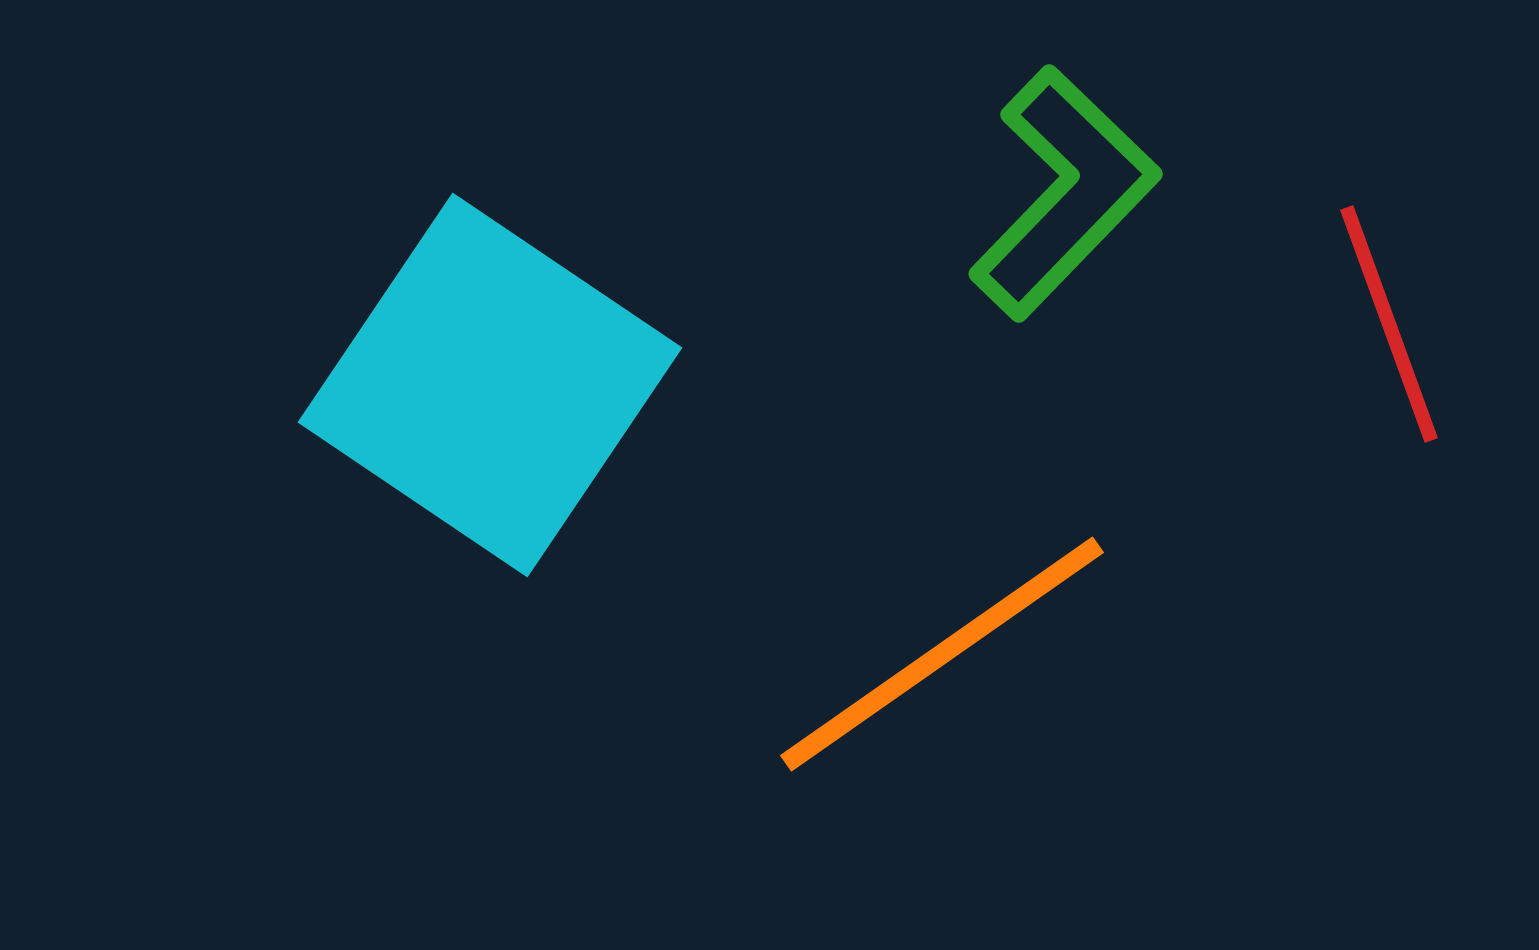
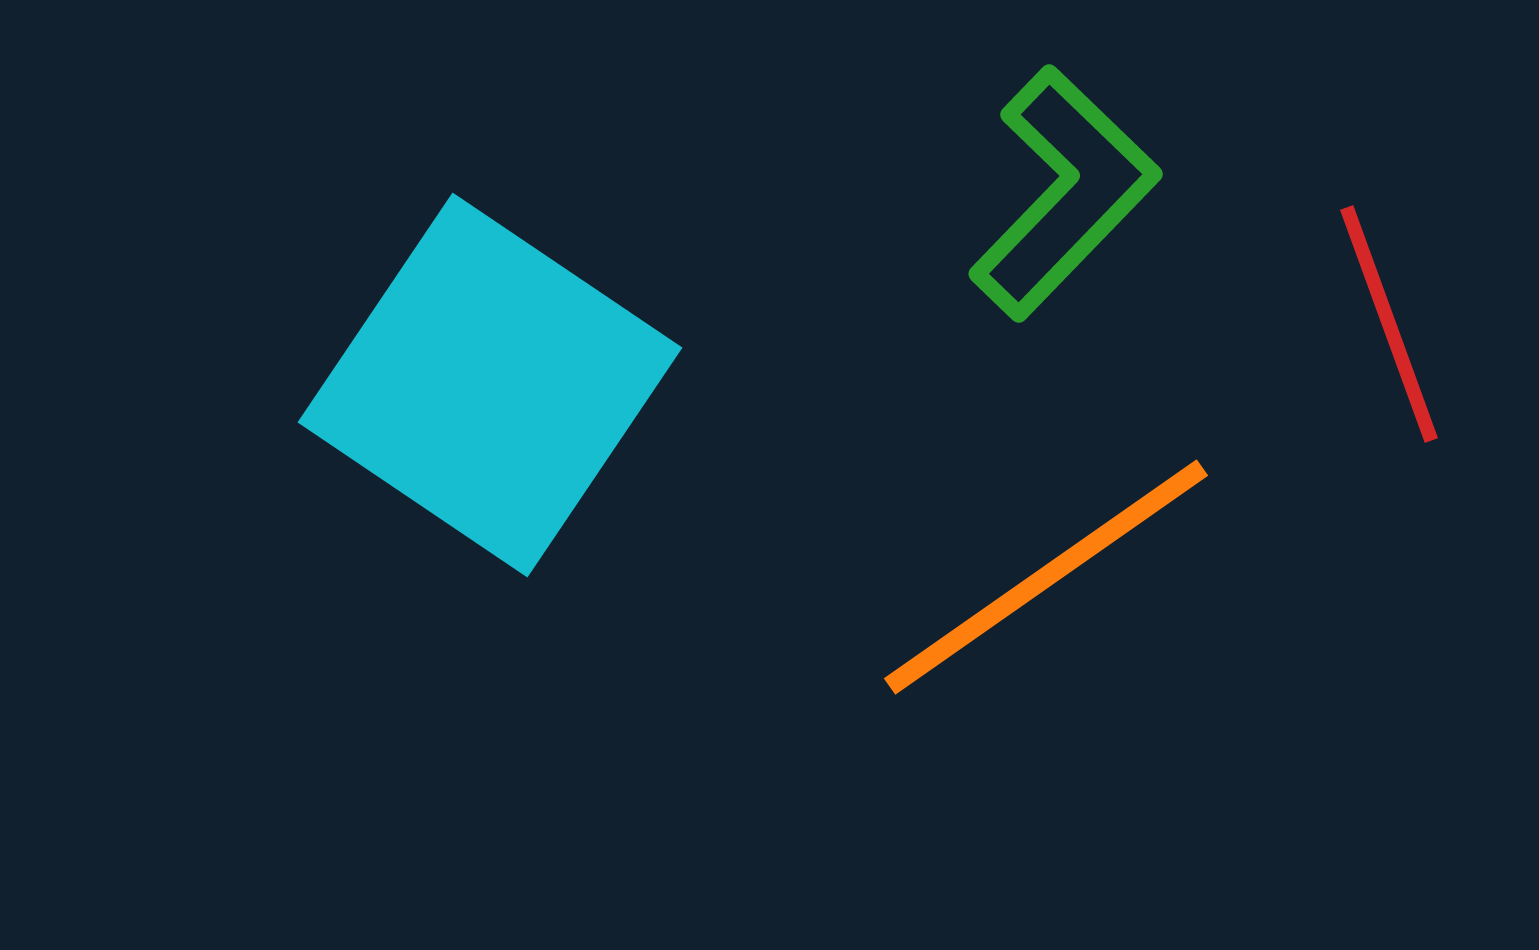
orange line: moved 104 px right, 77 px up
